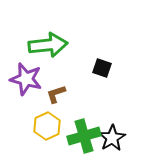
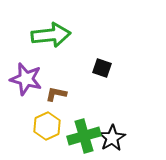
green arrow: moved 3 px right, 10 px up
brown L-shape: rotated 30 degrees clockwise
